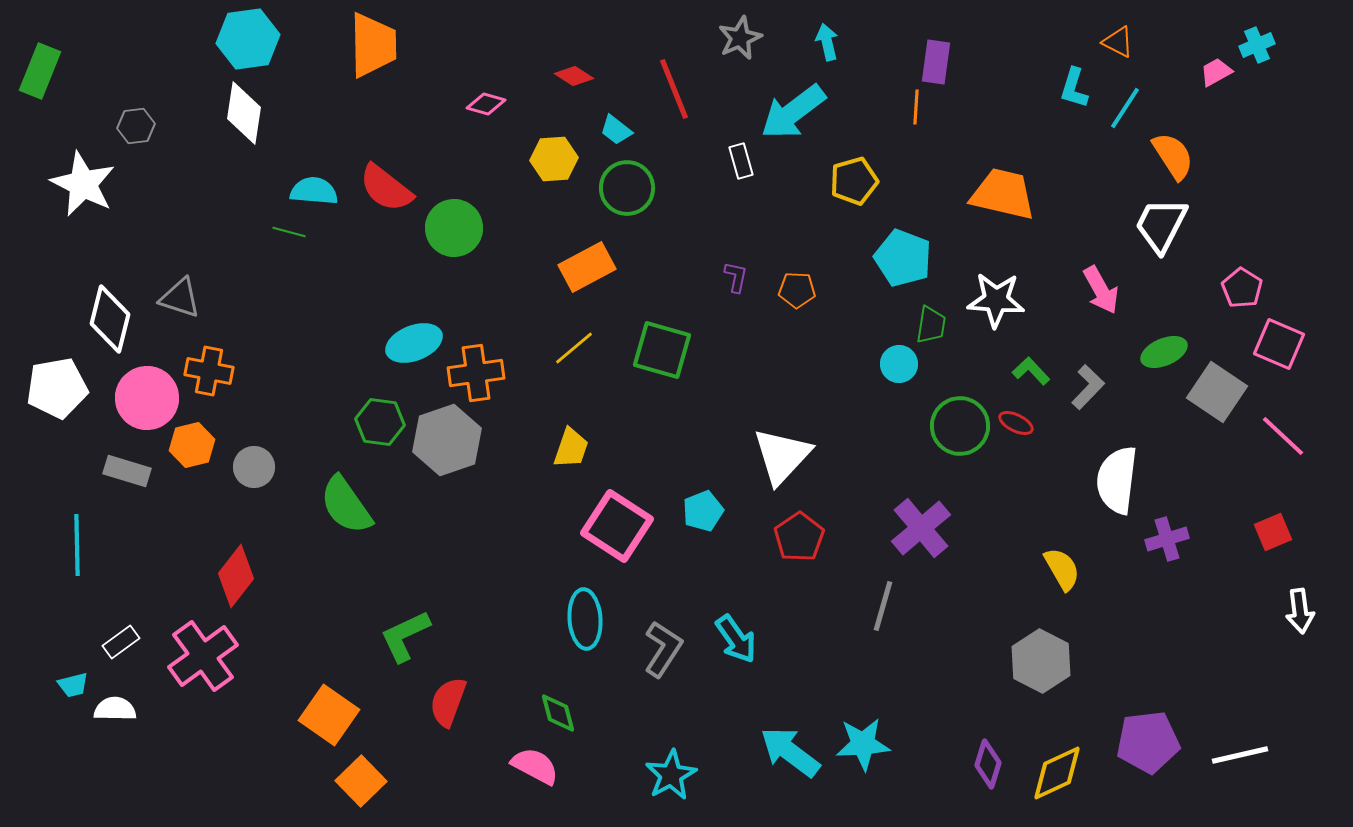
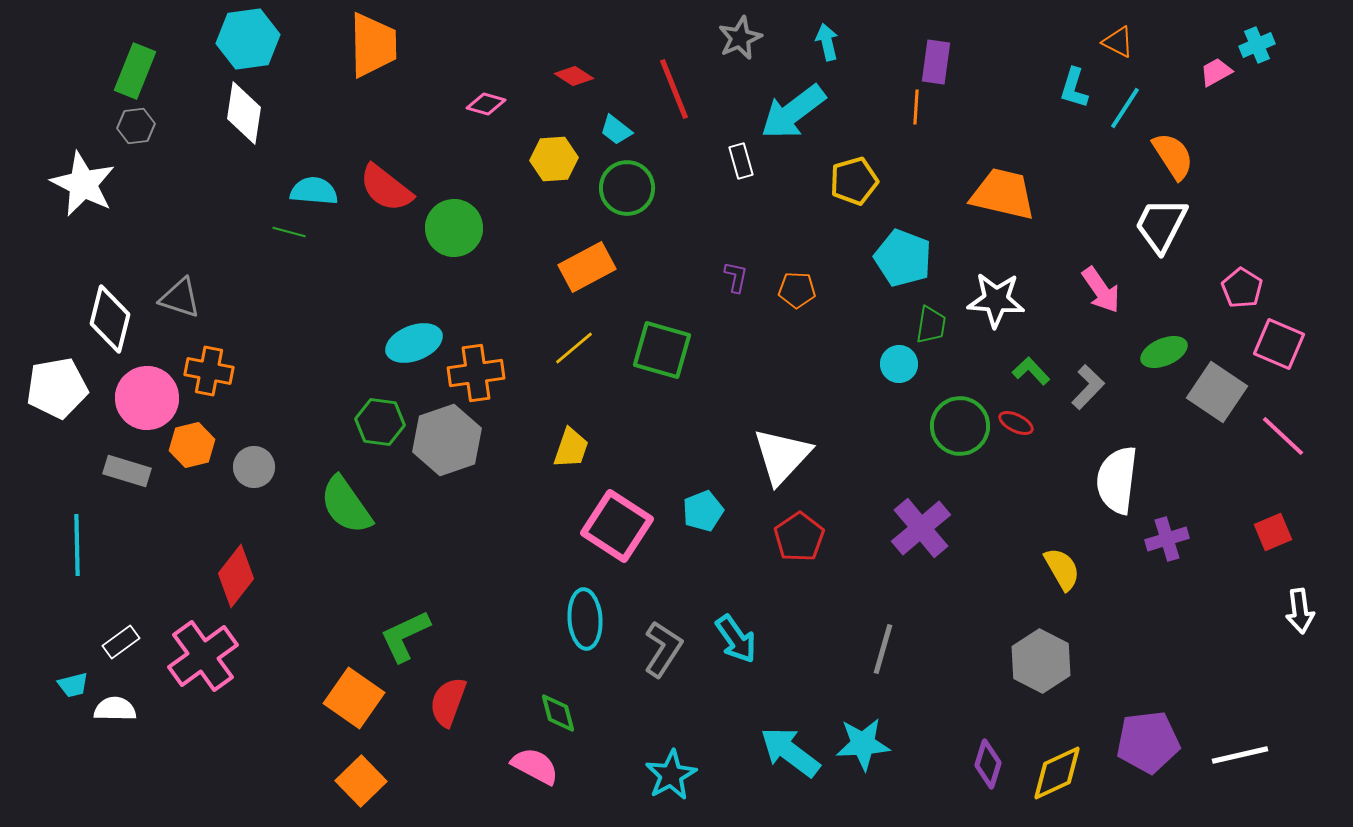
green rectangle at (40, 71): moved 95 px right
pink arrow at (1101, 290): rotated 6 degrees counterclockwise
gray line at (883, 606): moved 43 px down
orange square at (329, 715): moved 25 px right, 17 px up
